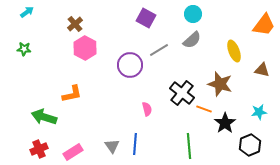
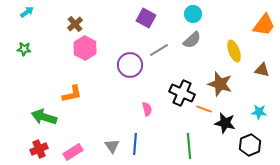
black cross: rotated 15 degrees counterclockwise
cyan star: rotated 14 degrees clockwise
black star: rotated 25 degrees counterclockwise
